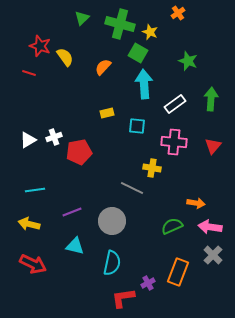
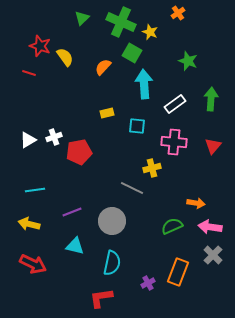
green cross: moved 1 px right, 2 px up; rotated 8 degrees clockwise
green square: moved 6 px left
yellow cross: rotated 24 degrees counterclockwise
red L-shape: moved 22 px left
